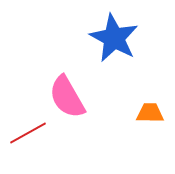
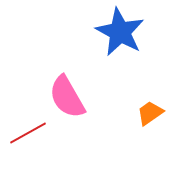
blue star: moved 6 px right, 6 px up
orange trapezoid: rotated 36 degrees counterclockwise
